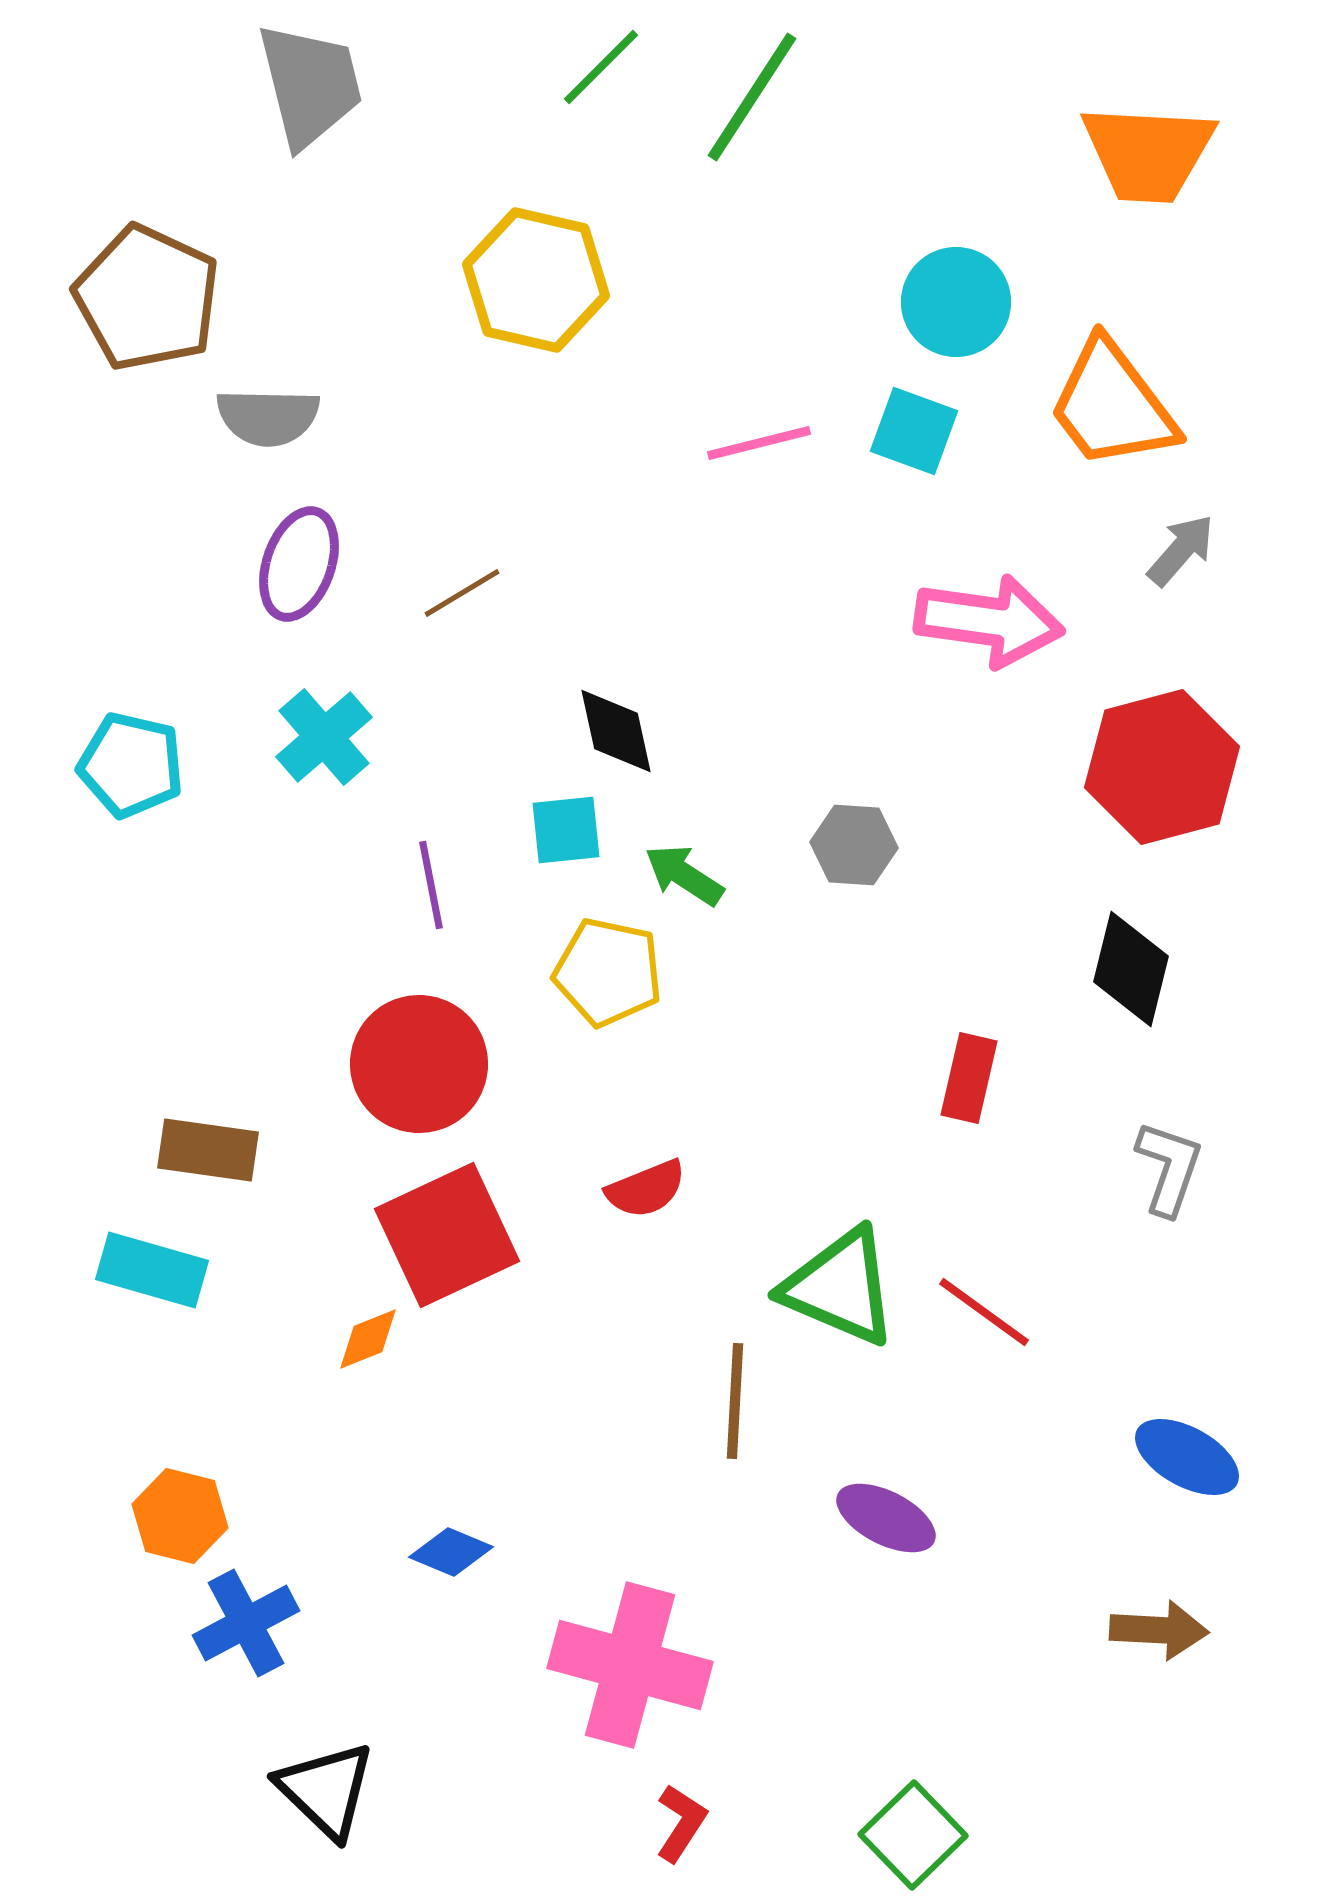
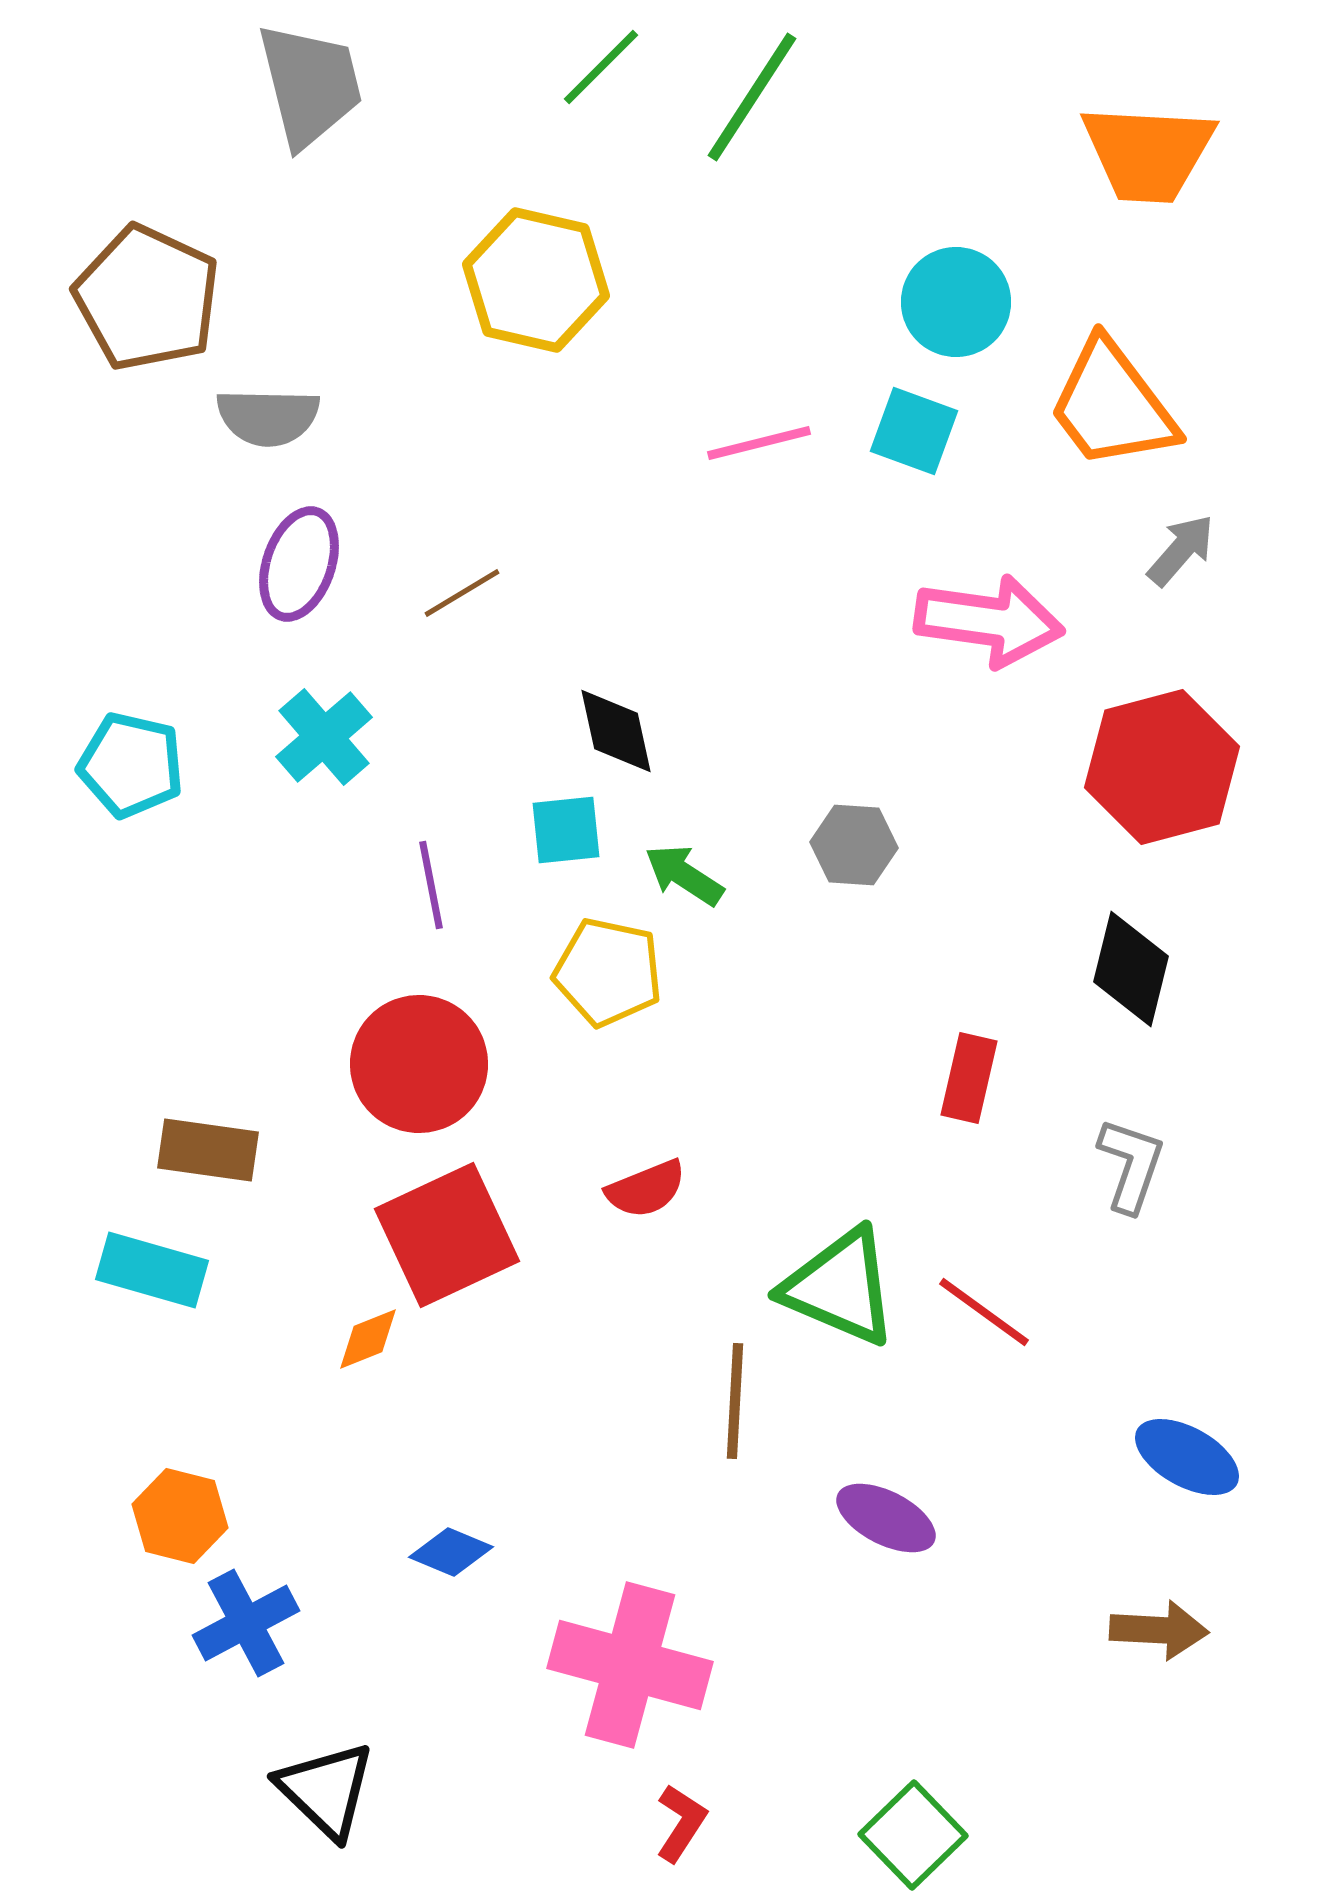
gray L-shape at (1169, 1168): moved 38 px left, 3 px up
